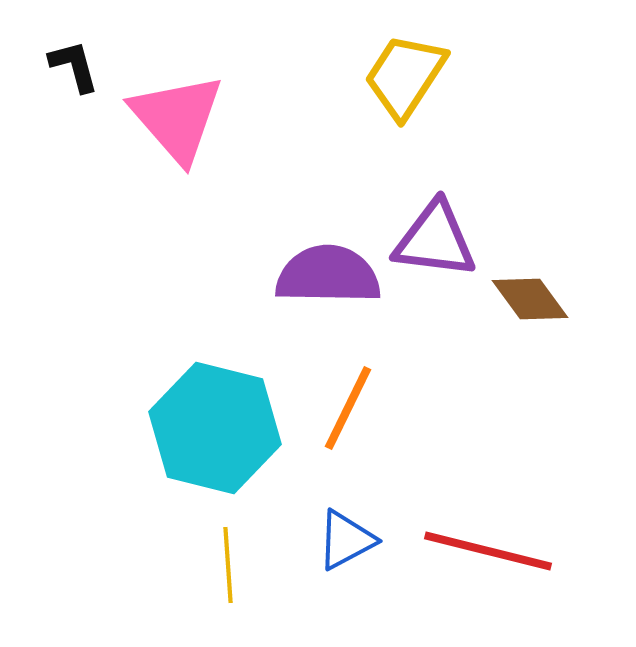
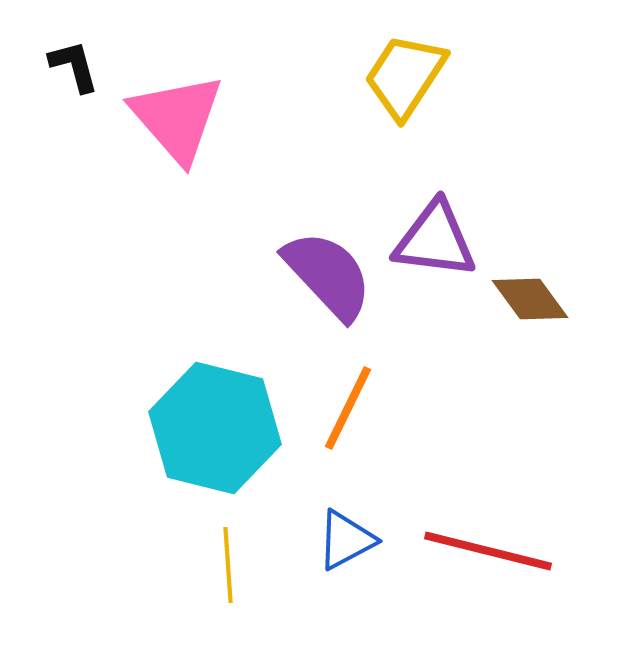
purple semicircle: rotated 46 degrees clockwise
